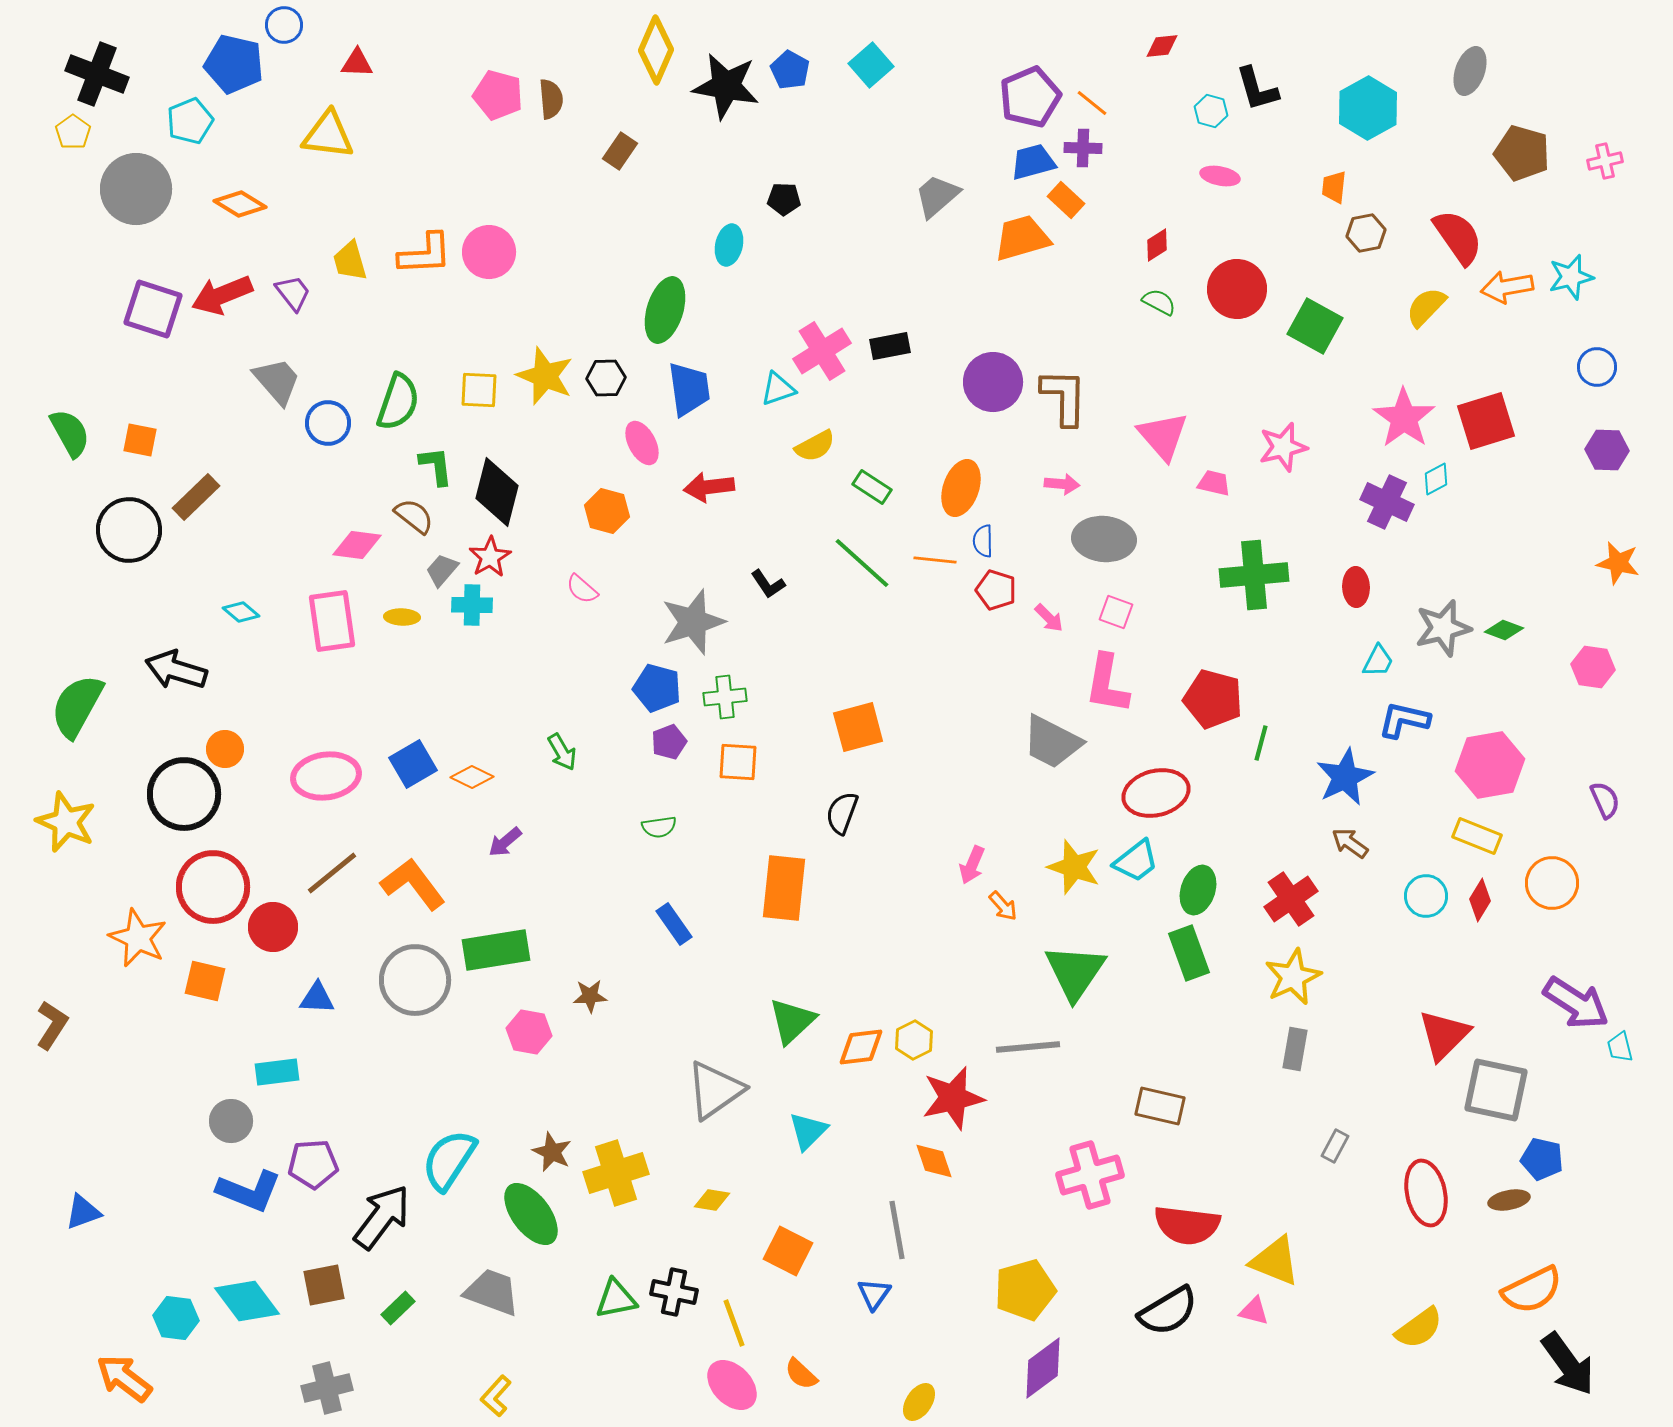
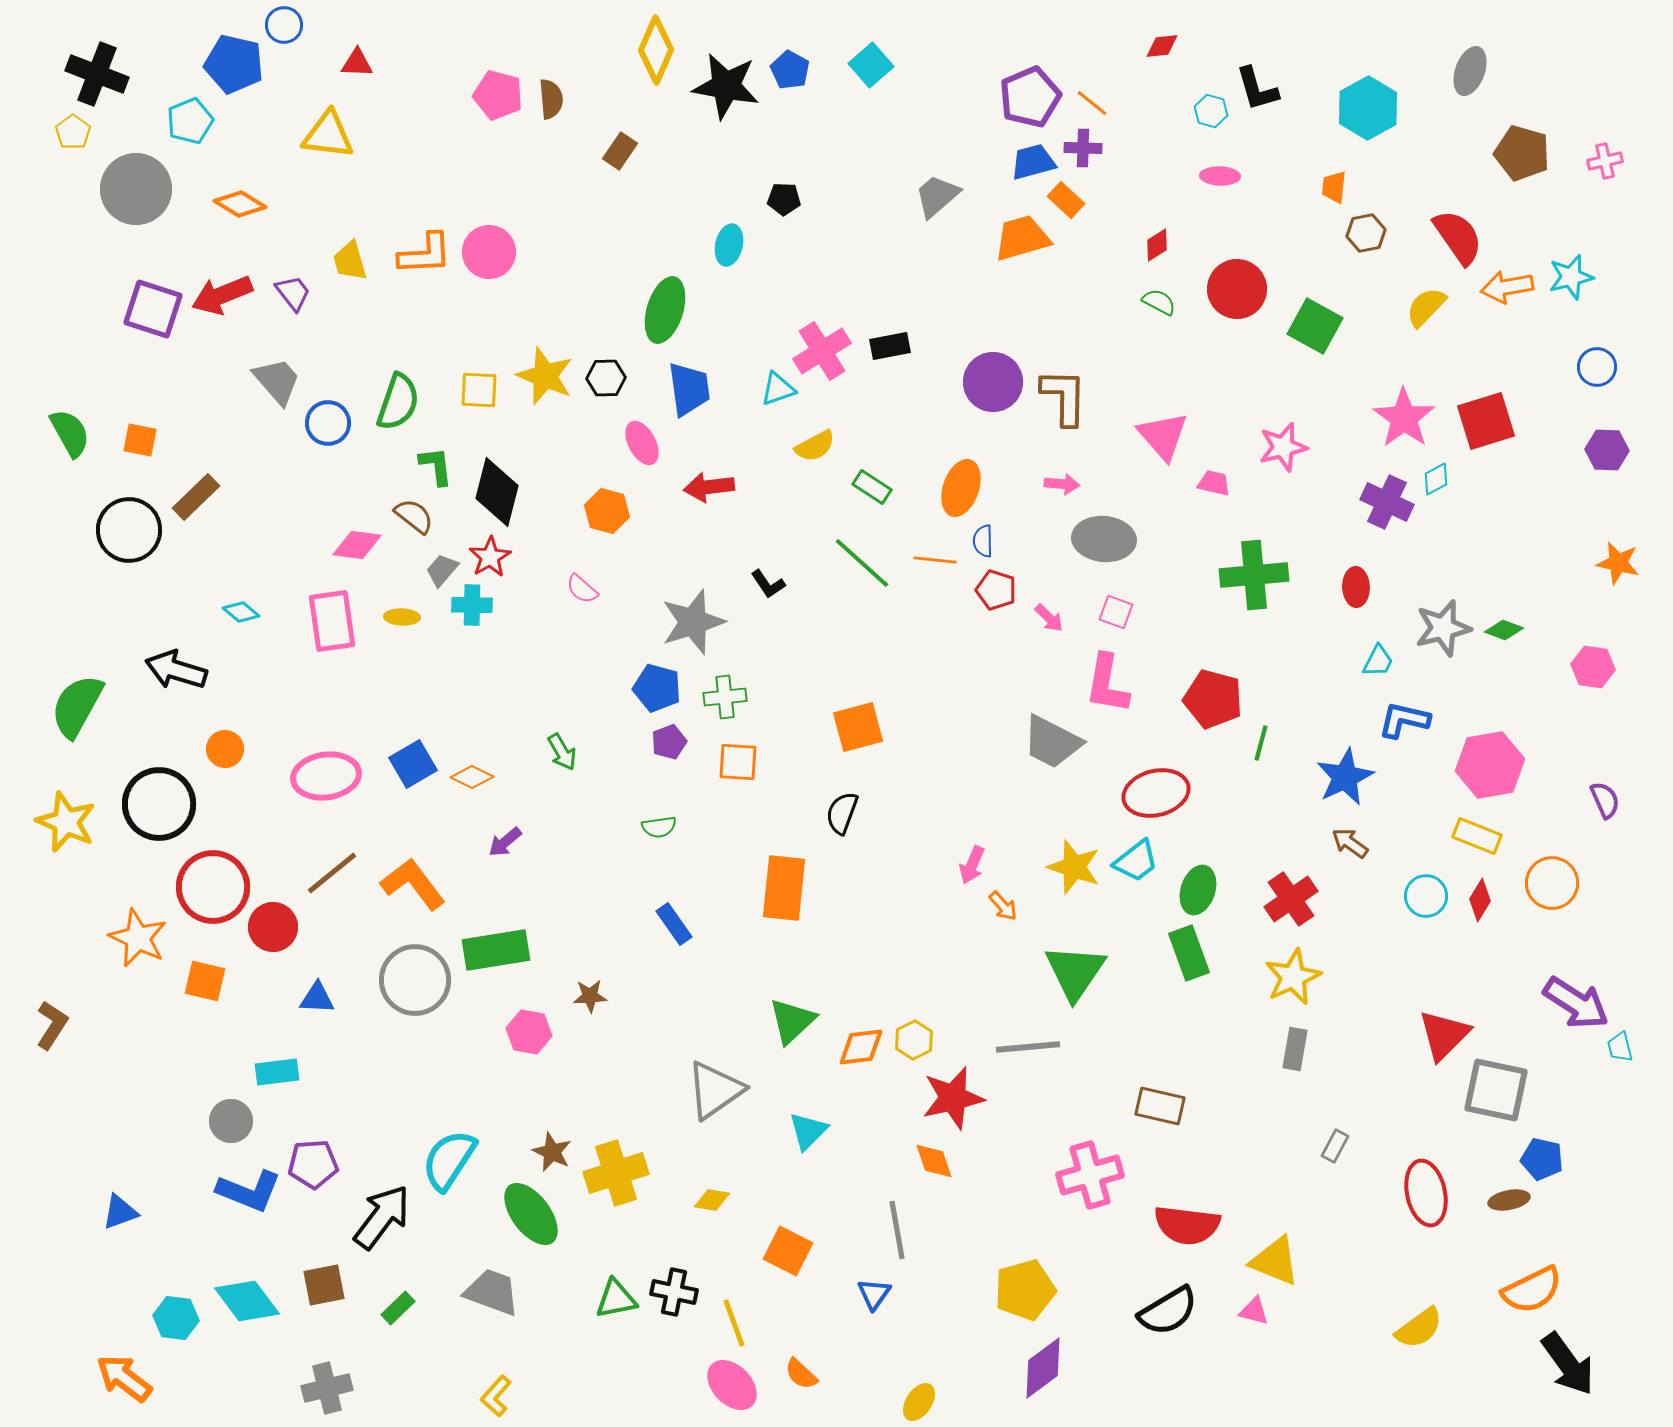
pink ellipse at (1220, 176): rotated 9 degrees counterclockwise
black circle at (184, 794): moved 25 px left, 10 px down
blue triangle at (83, 1212): moved 37 px right
